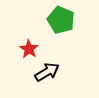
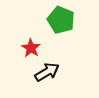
red star: moved 2 px right, 1 px up
